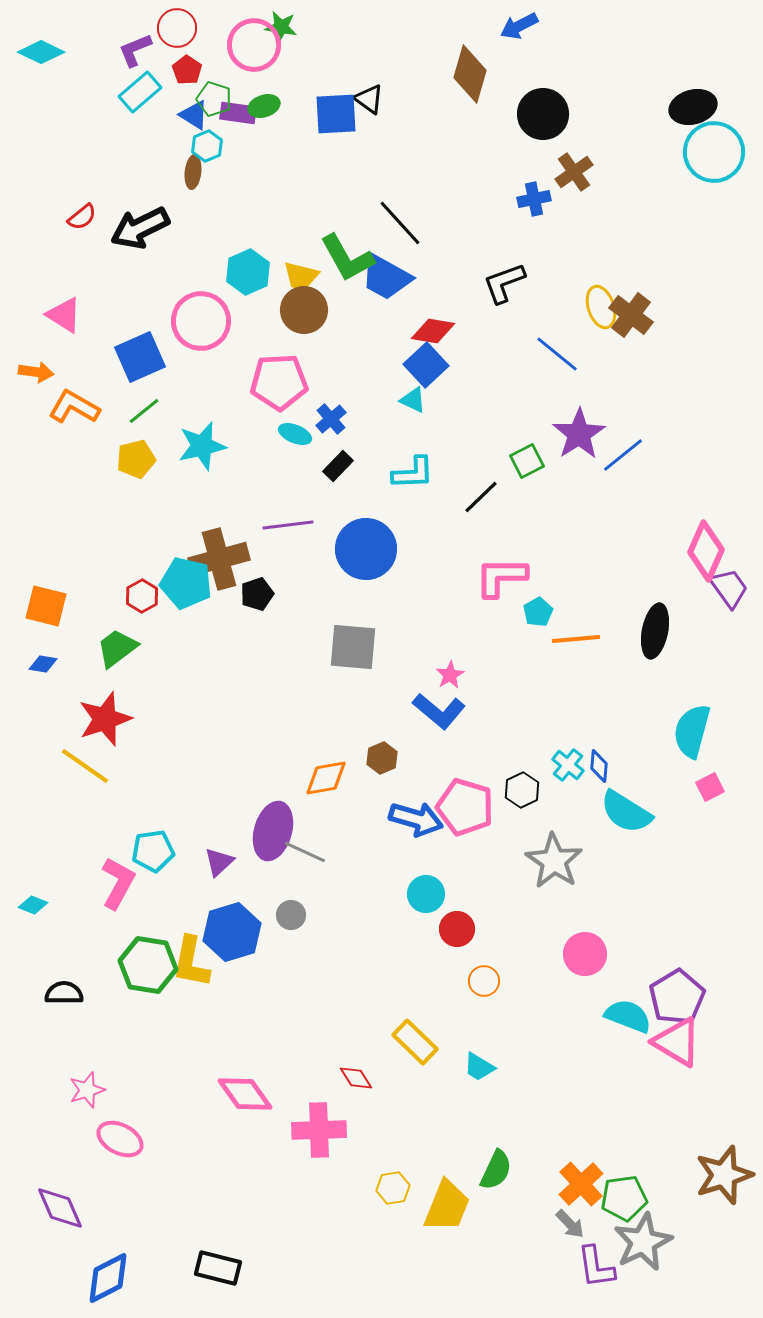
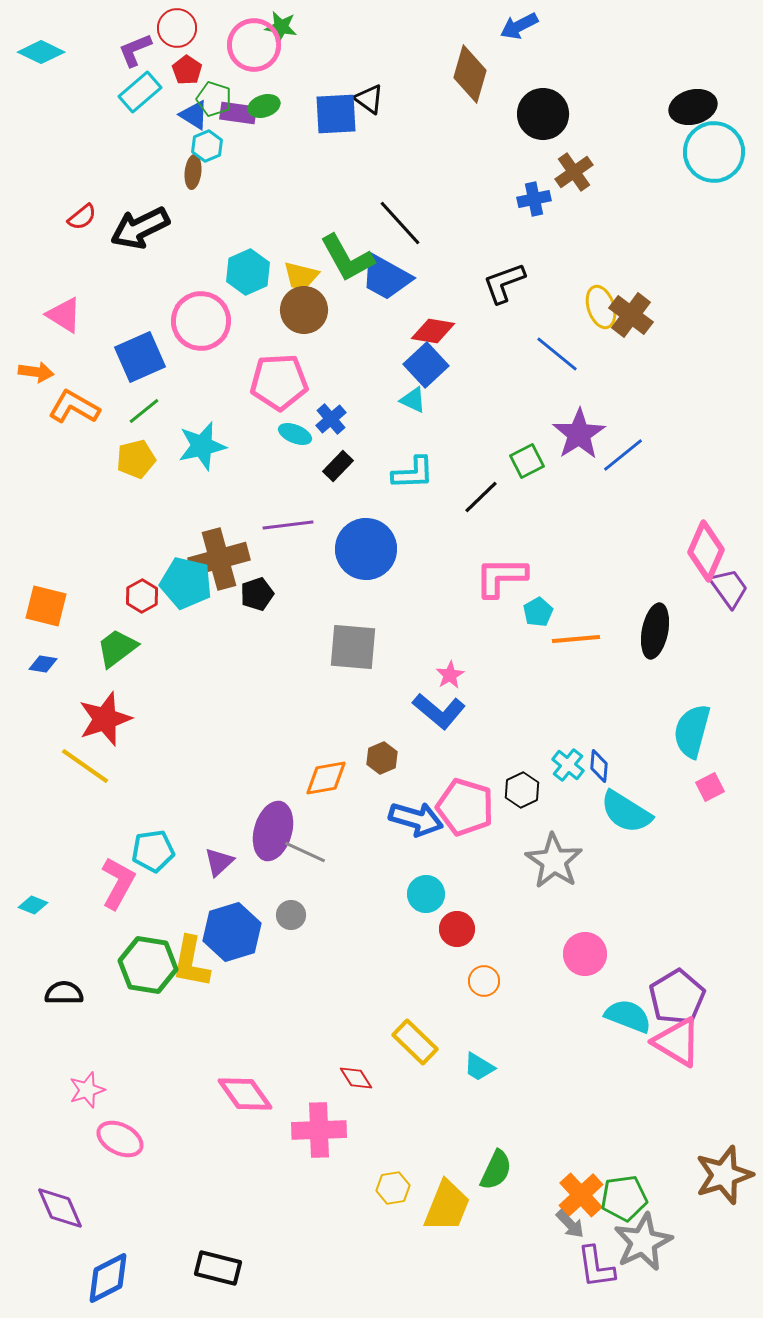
orange cross at (581, 1184): moved 11 px down
